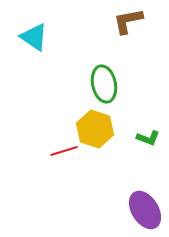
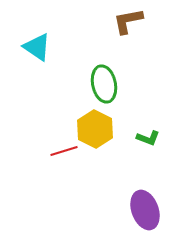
cyan triangle: moved 3 px right, 10 px down
yellow hexagon: rotated 9 degrees clockwise
purple ellipse: rotated 12 degrees clockwise
